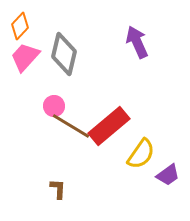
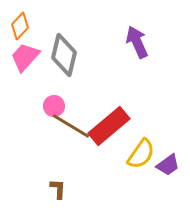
gray diamond: moved 1 px down
purple trapezoid: moved 10 px up
